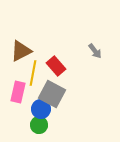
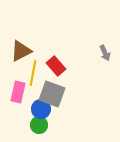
gray arrow: moved 10 px right, 2 px down; rotated 14 degrees clockwise
gray square: rotated 8 degrees counterclockwise
